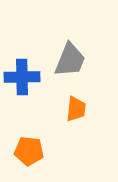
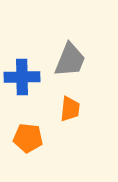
orange trapezoid: moved 6 px left
orange pentagon: moved 1 px left, 13 px up
